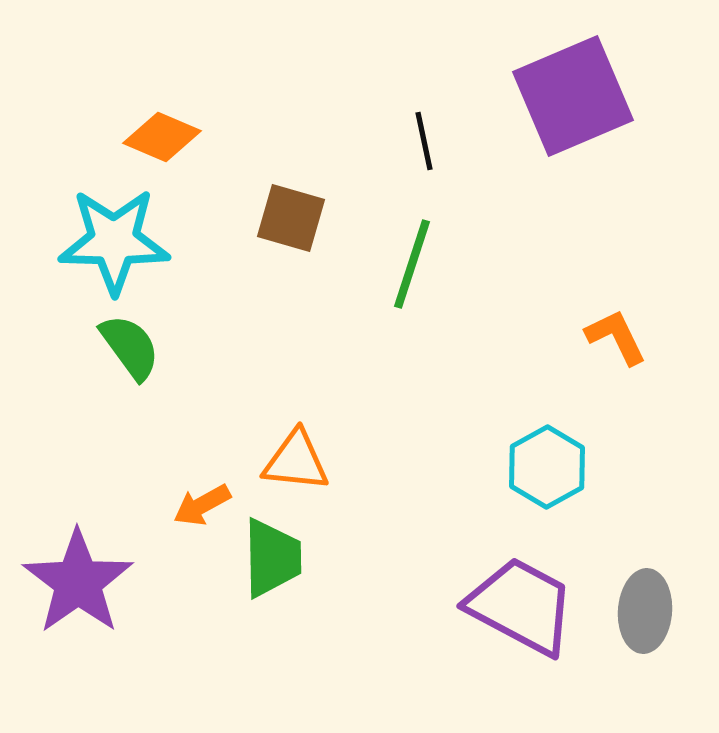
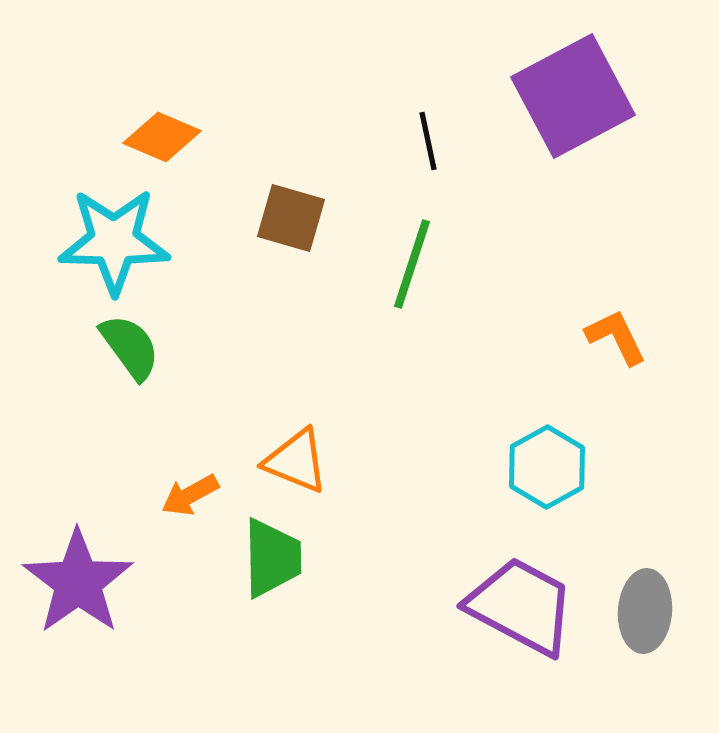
purple square: rotated 5 degrees counterclockwise
black line: moved 4 px right
orange triangle: rotated 16 degrees clockwise
orange arrow: moved 12 px left, 10 px up
